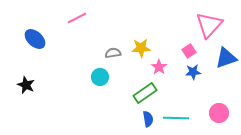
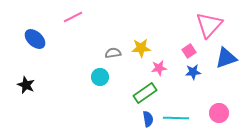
pink line: moved 4 px left, 1 px up
pink star: moved 1 px down; rotated 28 degrees clockwise
